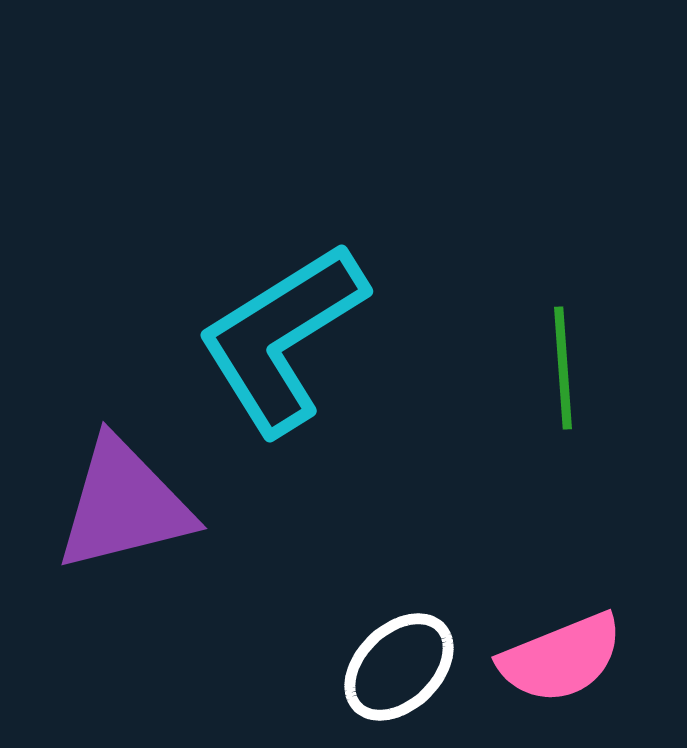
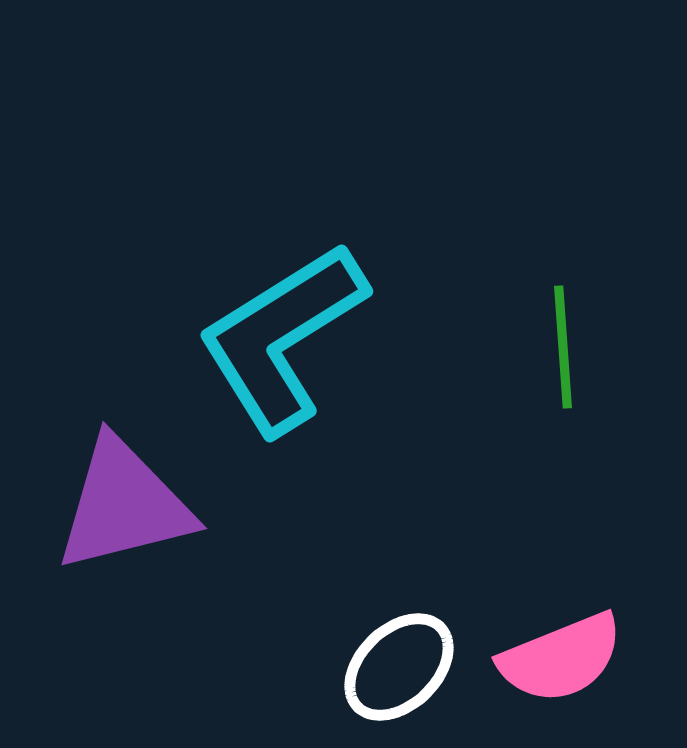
green line: moved 21 px up
